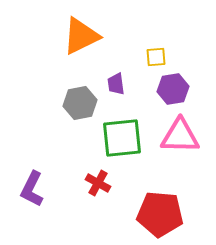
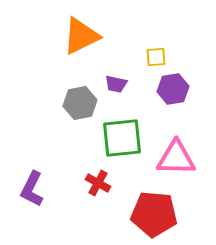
purple trapezoid: rotated 70 degrees counterclockwise
pink triangle: moved 4 px left, 22 px down
red pentagon: moved 6 px left
